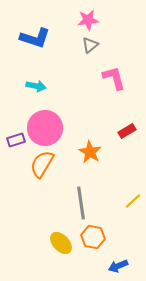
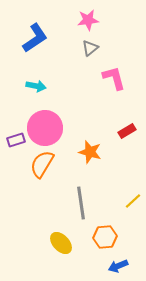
blue L-shape: rotated 52 degrees counterclockwise
gray triangle: moved 3 px down
orange star: rotated 15 degrees counterclockwise
orange hexagon: moved 12 px right; rotated 15 degrees counterclockwise
